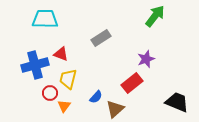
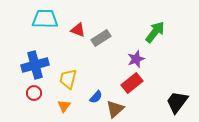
green arrow: moved 16 px down
red triangle: moved 17 px right, 24 px up
purple star: moved 10 px left
red circle: moved 16 px left
black trapezoid: rotated 75 degrees counterclockwise
